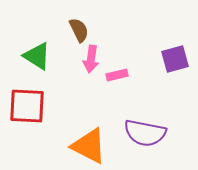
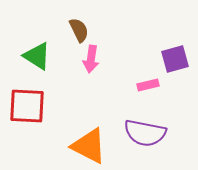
pink rectangle: moved 31 px right, 10 px down
